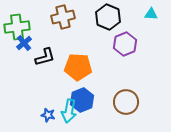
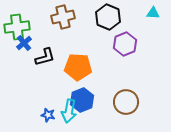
cyan triangle: moved 2 px right, 1 px up
